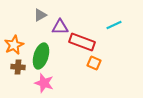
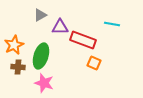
cyan line: moved 2 px left, 1 px up; rotated 35 degrees clockwise
red rectangle: moved 1 px right, 2 px up
